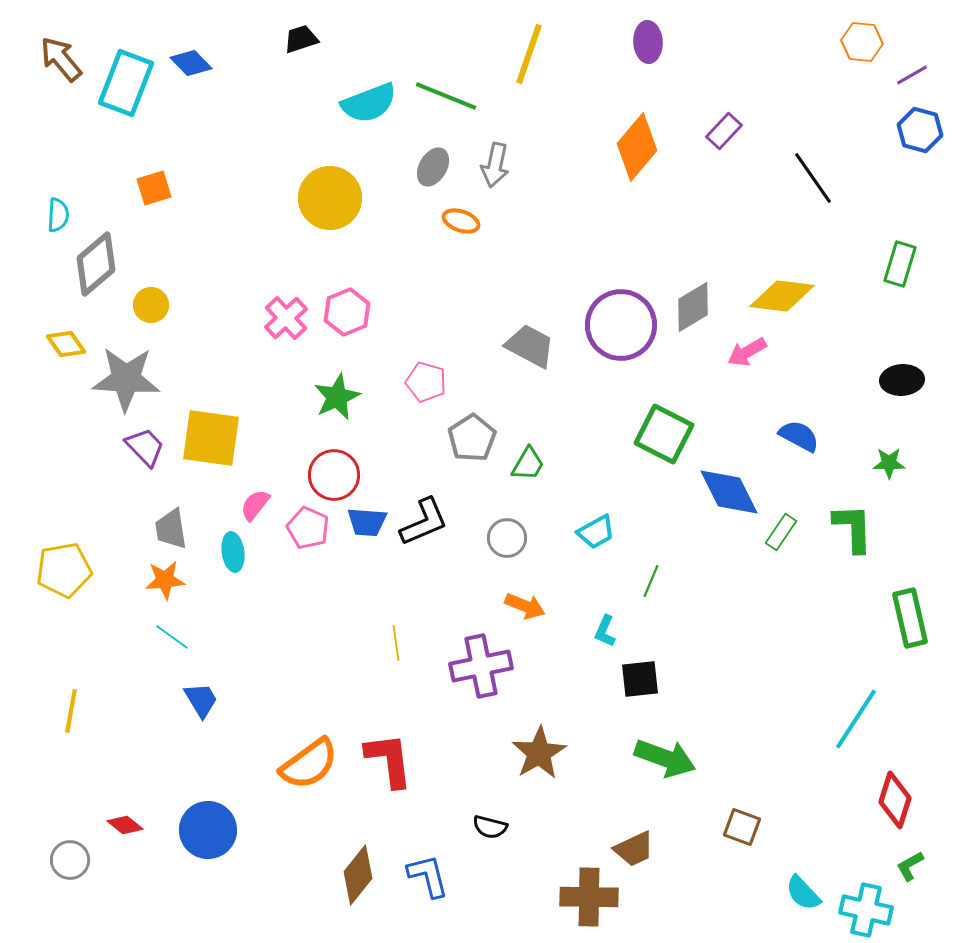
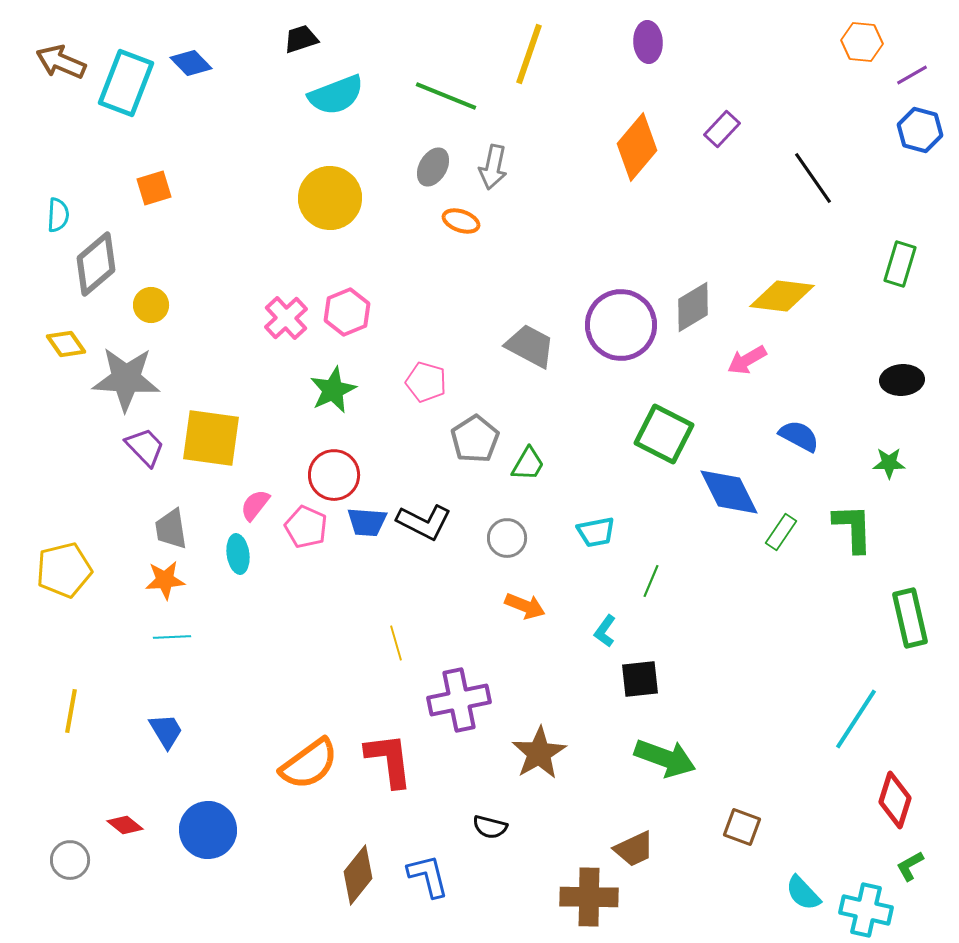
brown arrow at (61, 59): moved 3 px down; rotated 27 degrees counterclockwise
cyan semicircle at (369, 103): moved 33 px left, 8 px up
purple rectangle at (724, 131): moved 2 px left, 2 px up
gray arrow at (495, 165): moved 2 px left, 2 px down
pink arrow at (747, 352): moved 8 px down
green star at (337, 397): moved 4 px left, 7 px up
gray pentagon at (472, 438): moved 3 px right, 1 px down
black L-shape at (424, 522): rotated 50 degrees clockwise
pink pentagon at (308, 528): moved 2 px left, 1 px up
cyan trapezoid at (596, 532): rotated 18 degrees clockwise
cyan ellipse at (233, 552): moved 5 px right, 2 px down
yellow pentagon at (64, 570): rotated 4 degrees counterclockwise
cyan L-shape at (605, 631): rotated 12 degrees clockwise
cyan line at (172, 637): rotated 39 degrees counterclockwise
yellow line at (396, 643): rotated 8 degrees counterclockwise
purple cross at (481, 666): moved 22 px left, 34 px down
blue trapezoid at (201, 700): moved 35 px left, 31 px down
